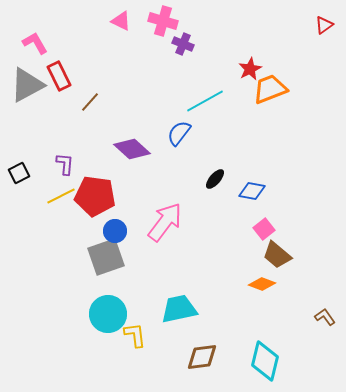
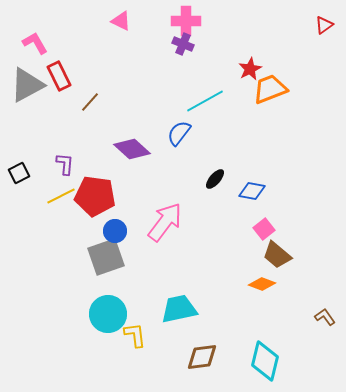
pink cross: moved 23 px right; rotated 16 degrees counterclockwise
